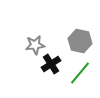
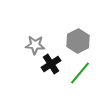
gray hexagon: moved 2 px left; rotated 20 degrees clockwise
gray star: rotated 12 degrees clockwise
